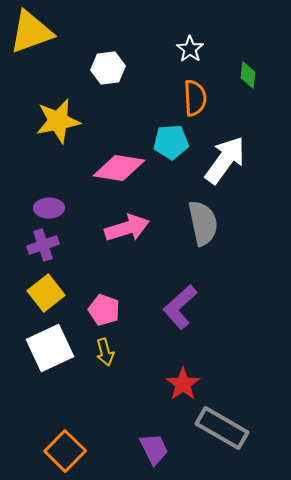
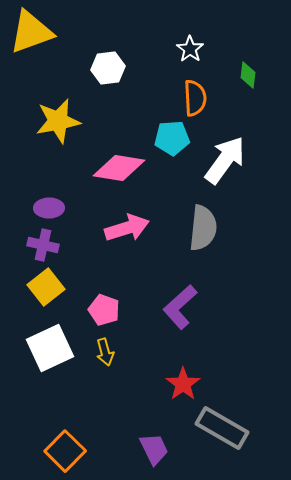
cyan pentagon: moved 1 px right, 4 px up
gray semicircle: moved 5 px down; rotated 18 degrees clockwise
purple cross: rotated 32 degrees clockwise
yellow square: moved 6 px up
